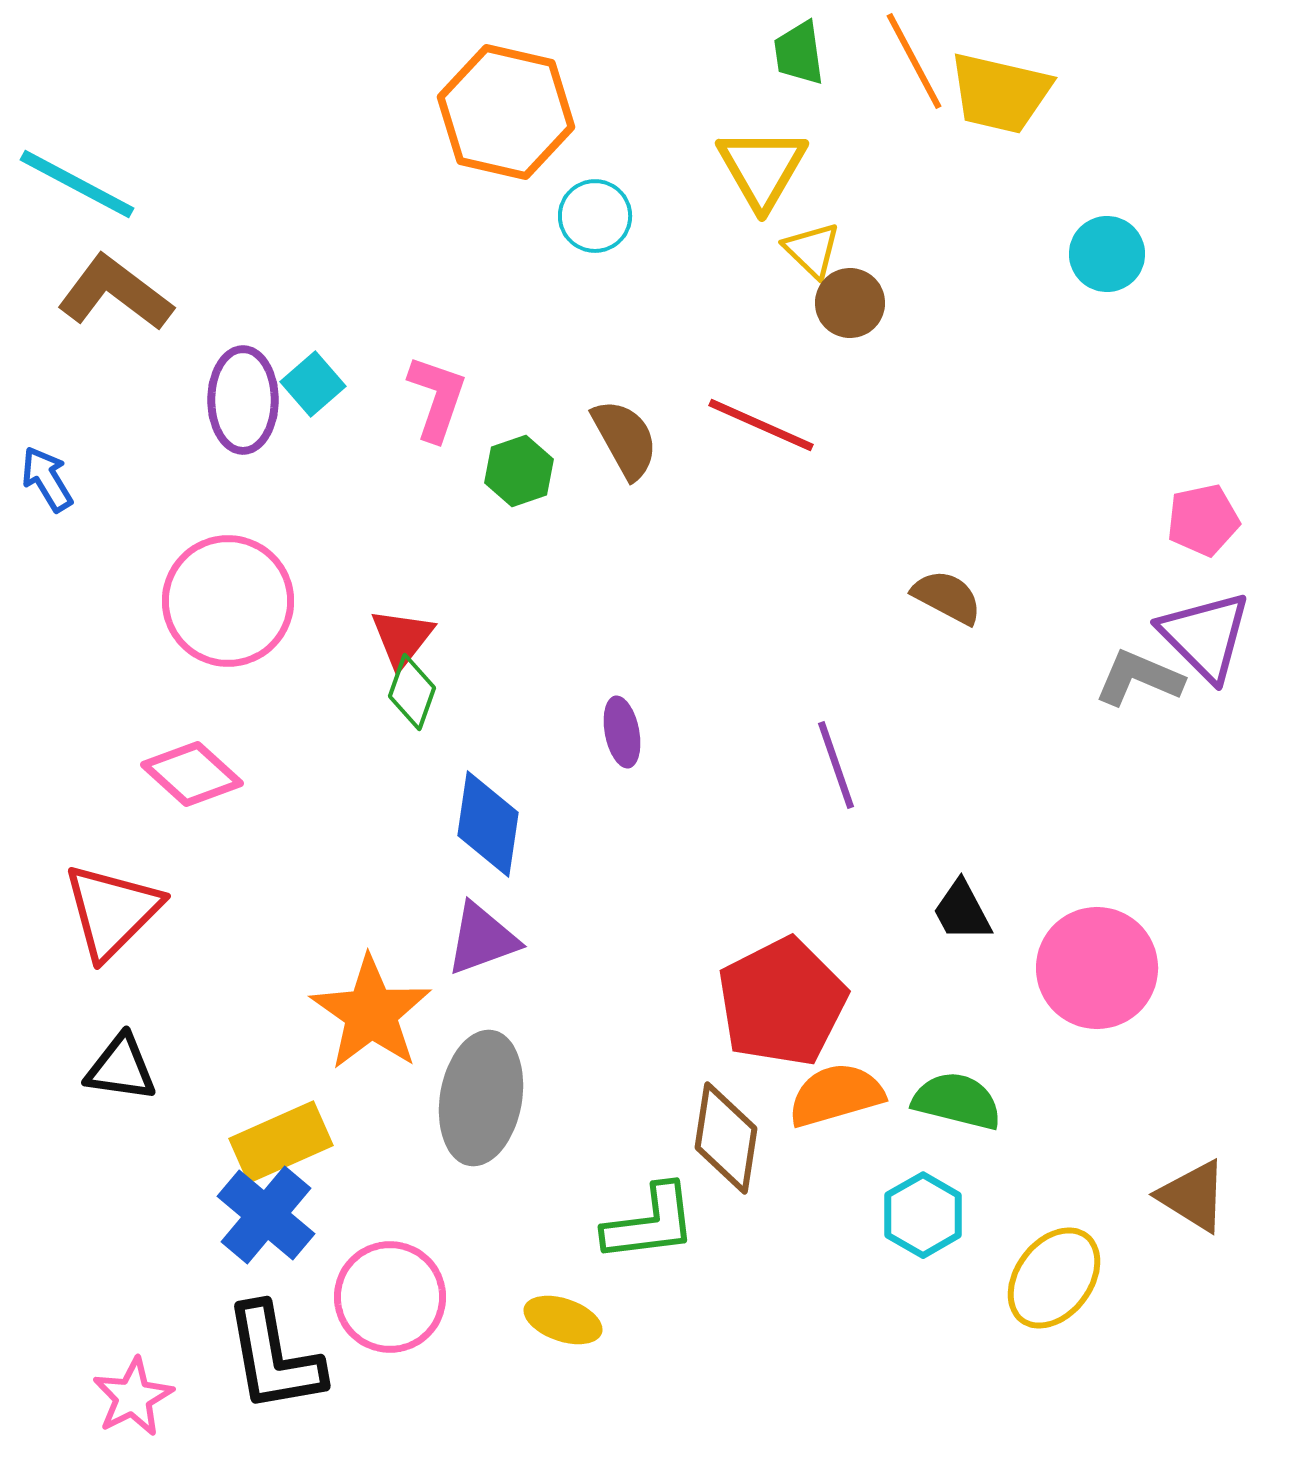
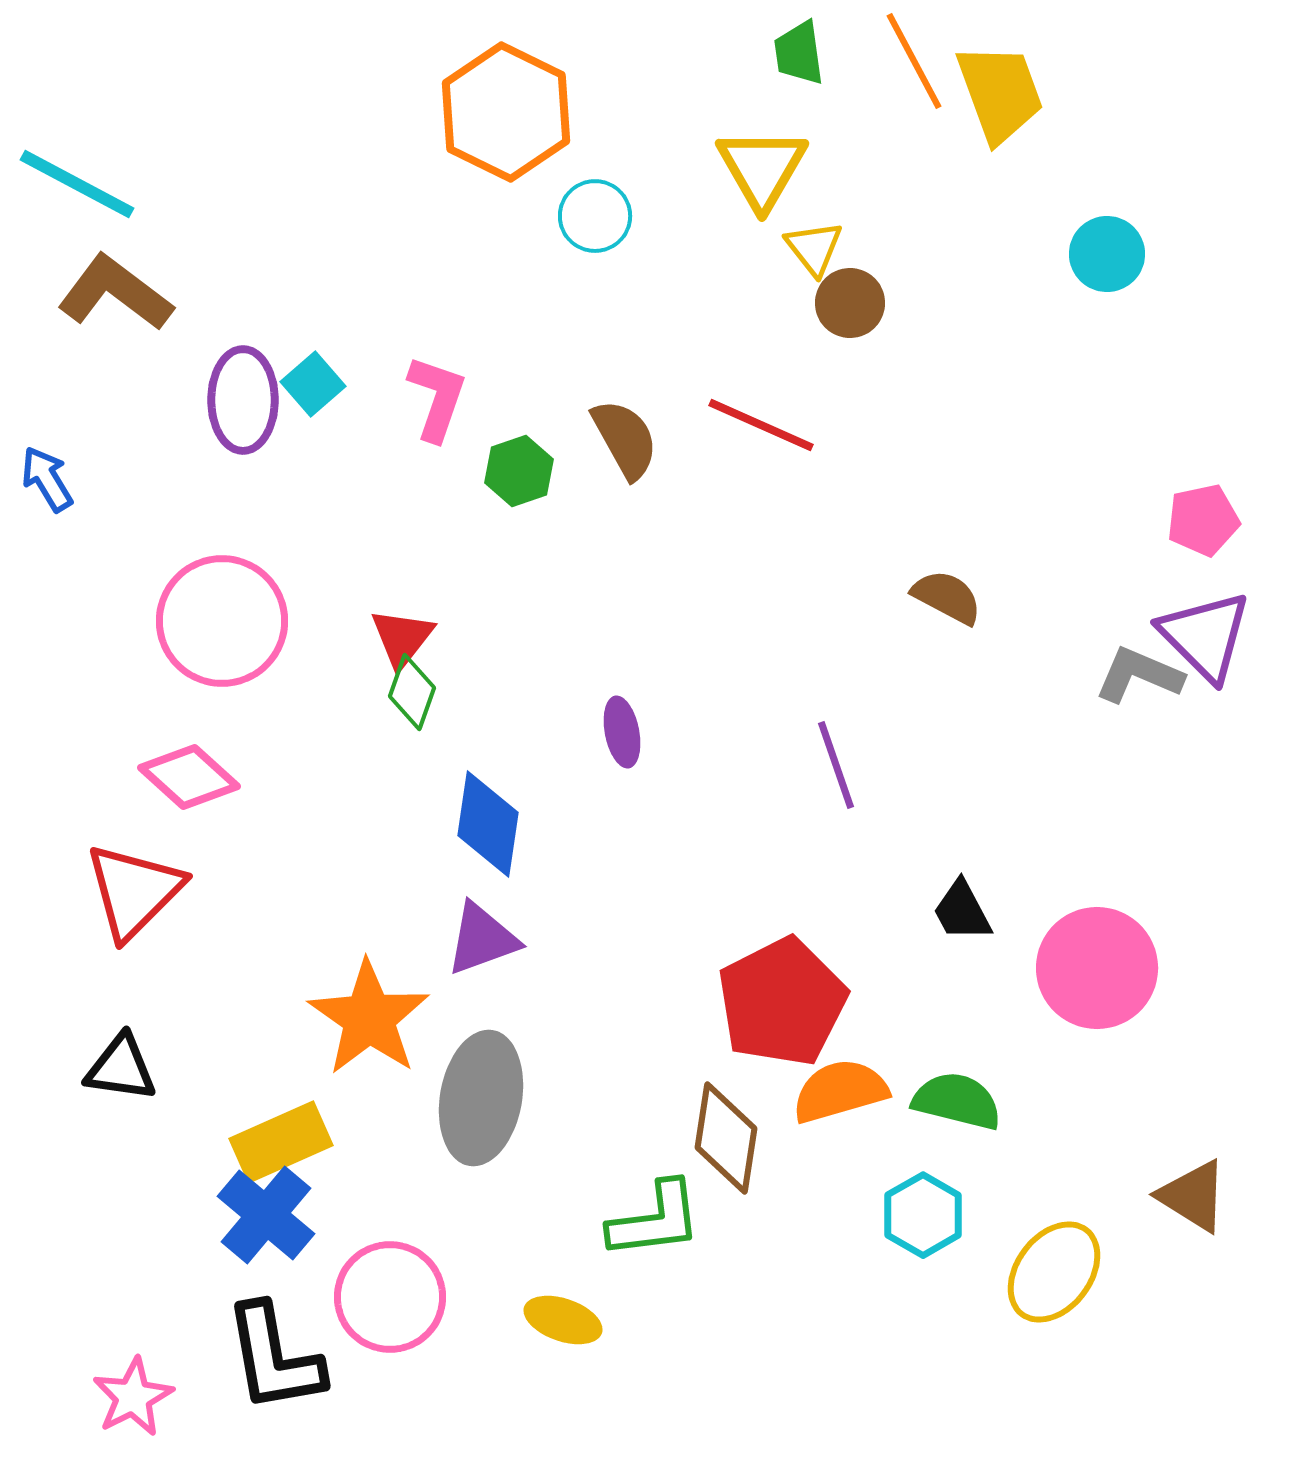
yellow trapezoid at (1000, 93): rotated 123 degrees counterclockwise
orange hexagon at (506, 112): rotated 13 degrees clockwise
yellow triangle at (812, 250): moved 2 px right, 2 px up; rotated 8 degrees clockwise
pink circle at (228, 601): moved 6 px left, 20 px down
gray L-shape at (1139, 678): moved 3 px up
pink diamond at (192, 774): moved 3 px left, 3 px down
red triangle at (112, 911): moved 22 px right, 20 px up
orange star at (371, 1013): moved 2 px left, 5 px down
orange semicircle at (836, 1095): moved 4 px right, 4 px up
green L-shape at (650, 1223): moved 5 px right, 3 px up
yellow ellipse at (1054, 1278): moved 6 px up
